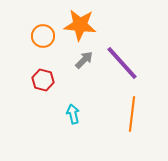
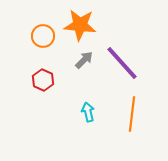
red hexagon: rotated 10 degrees clockwise
cyan arrow: moved 15 px right, 2 px up
